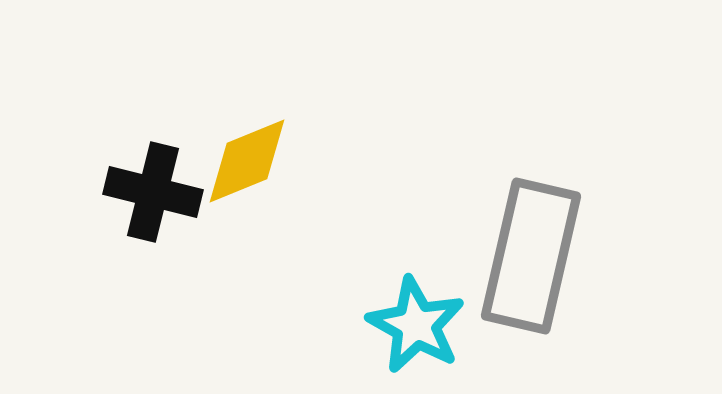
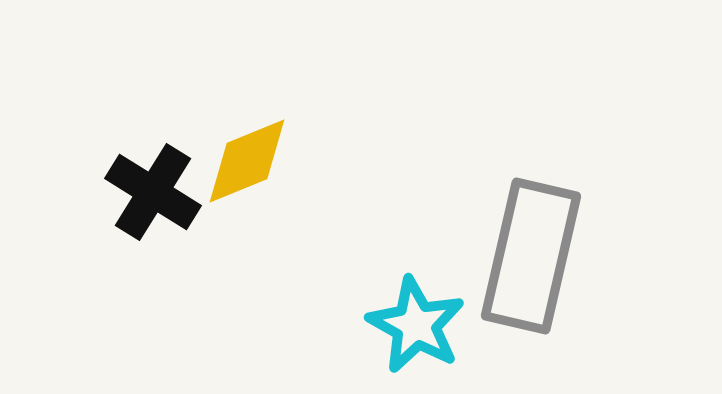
black cross: rotated 18 degrees clockwise
